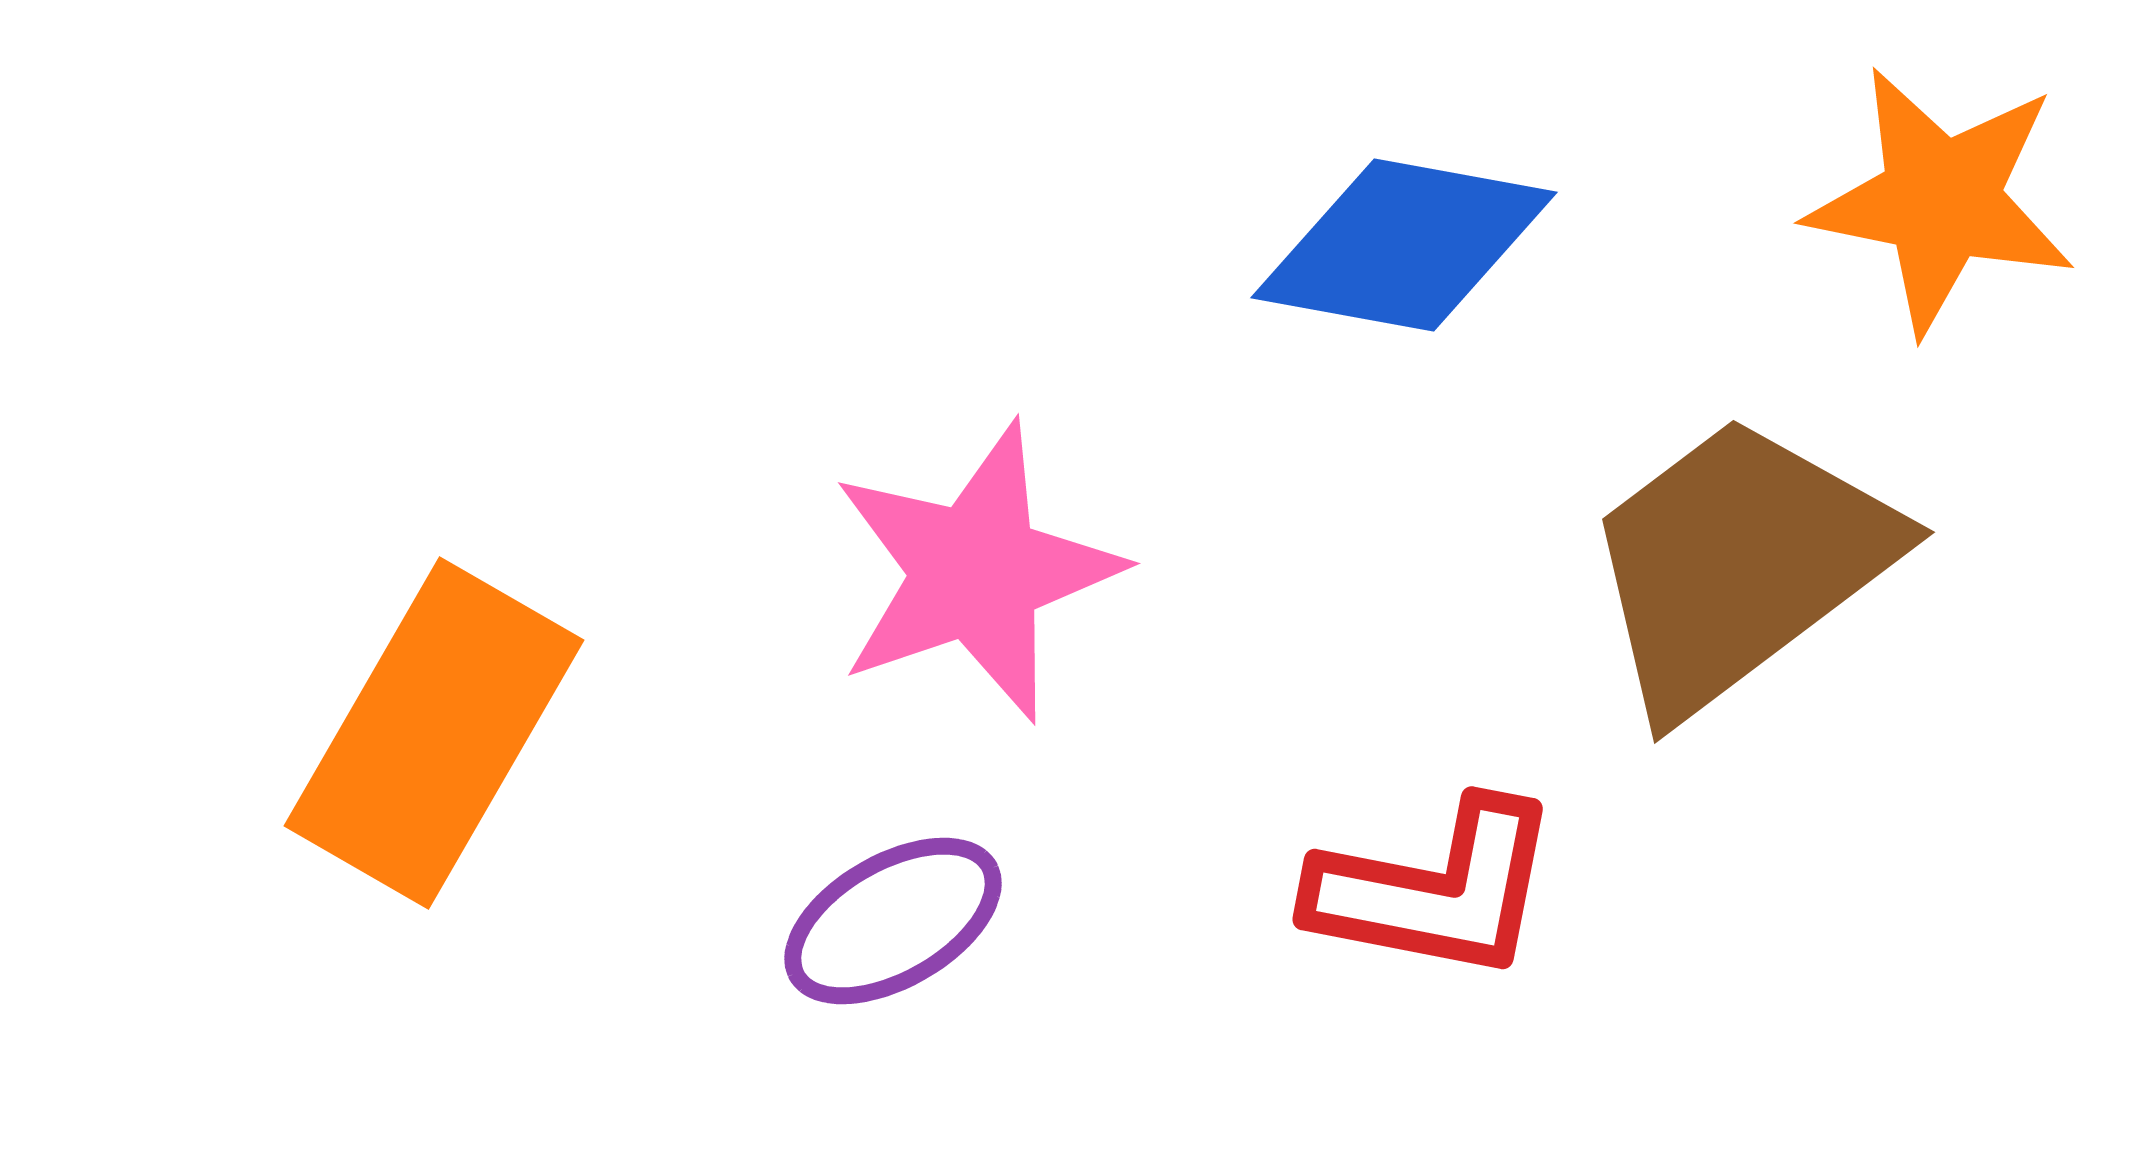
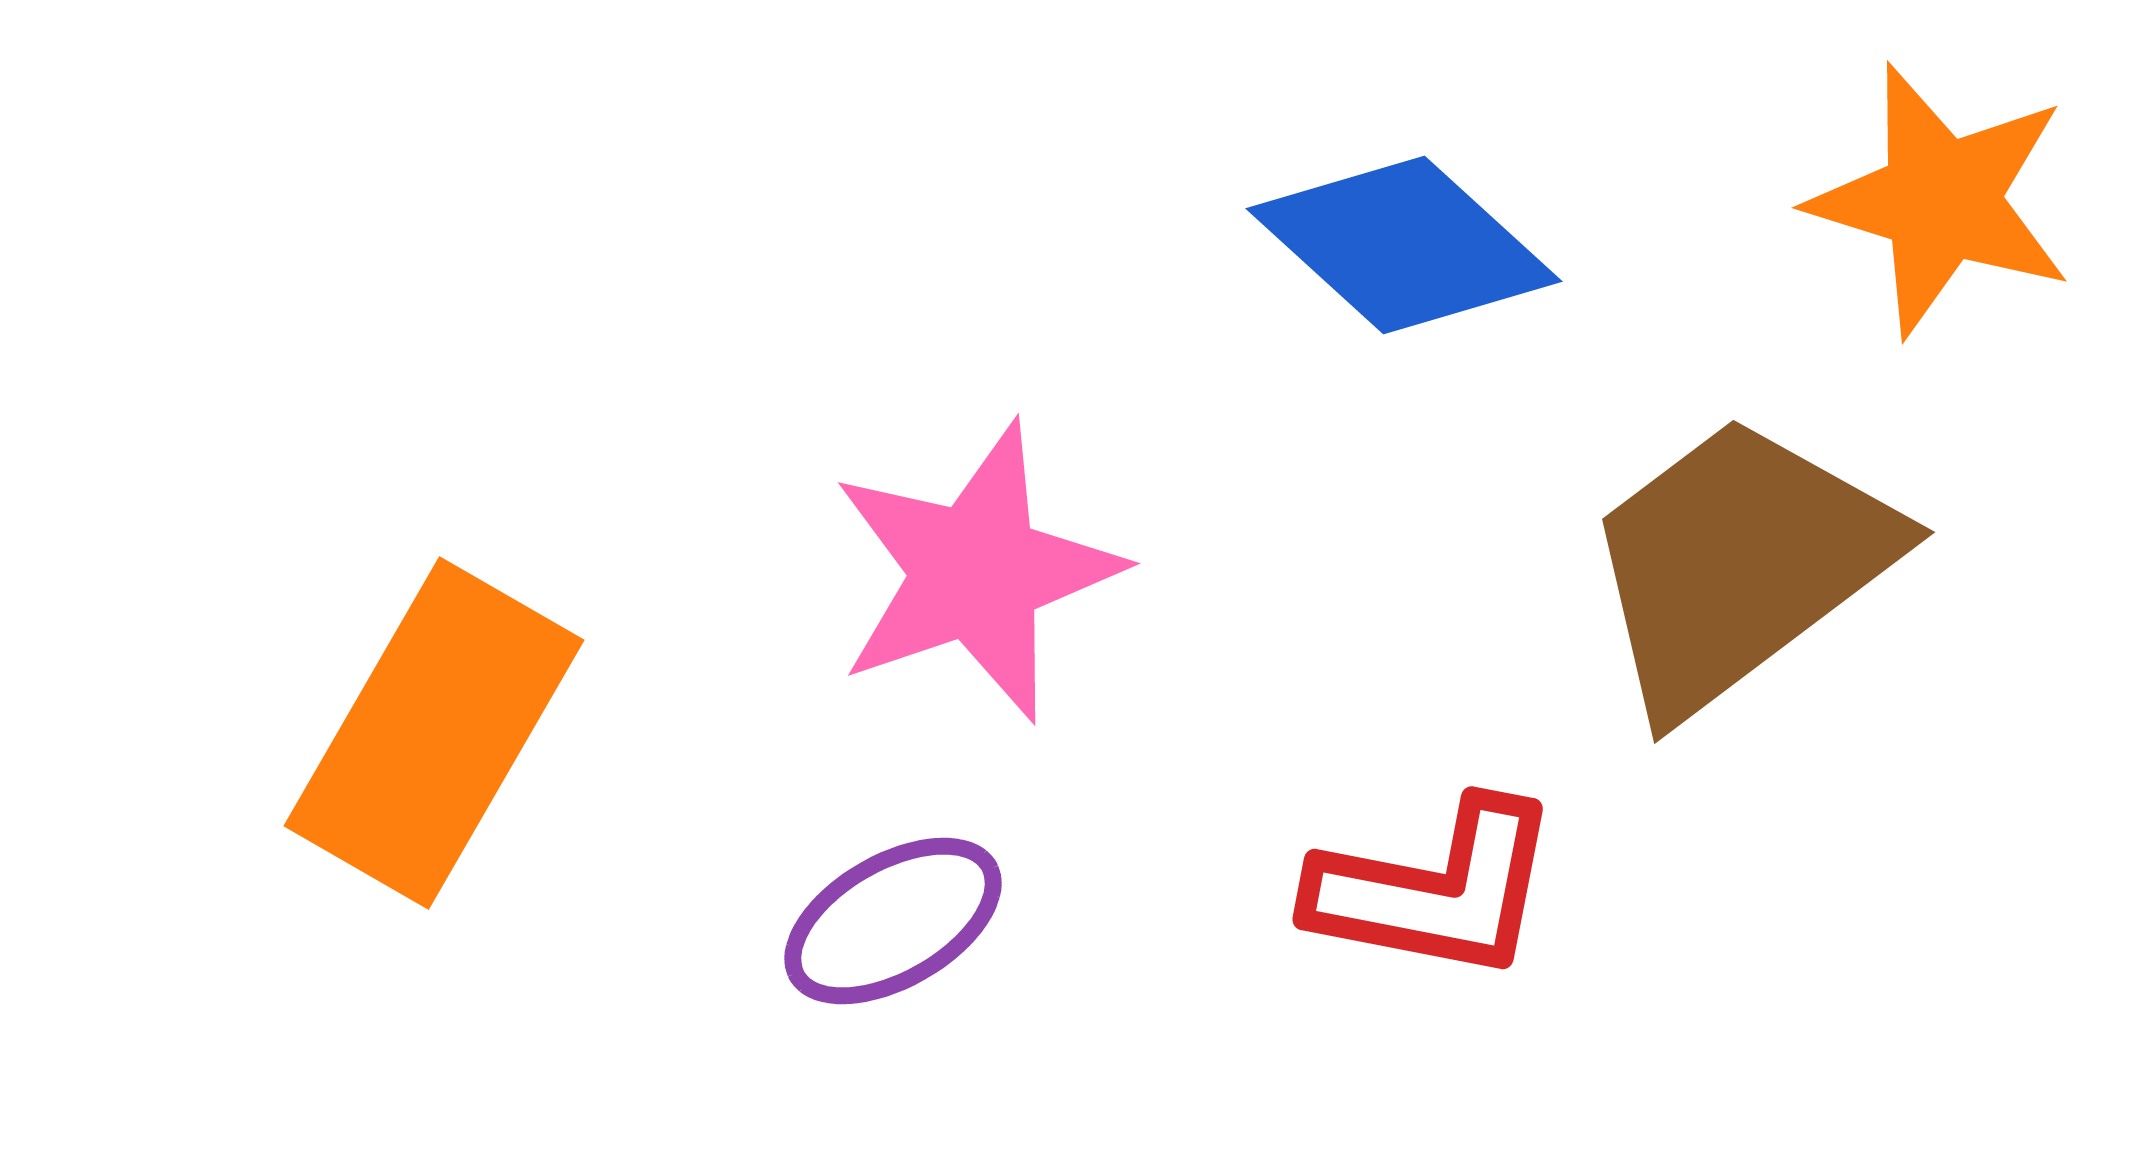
orange star: rotated 6 degrees clockwise
blue diamond: rotated 32 degrees clockwise
